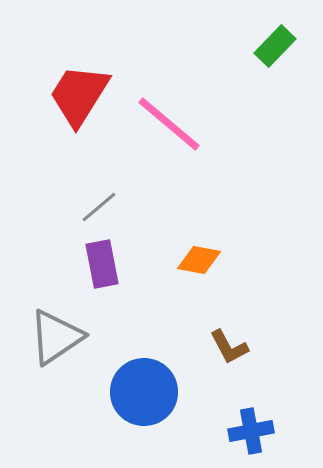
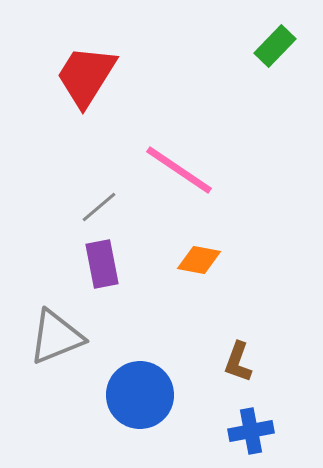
red trapezoid: moved 7 px right, 19 px up
pink line: moved 10 px right, 46 px down; rotated 6 degrees counterclockwise
gray triangle: rotated 12 degrees clockwise
brown L-shape: moved 9 px right, 15 px down; rotated 48 degrees clockwise
blue circle: moved 4 px left, 3 px down
